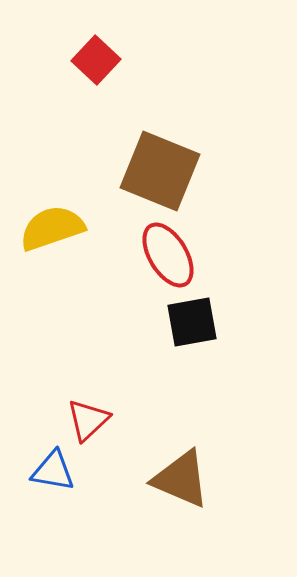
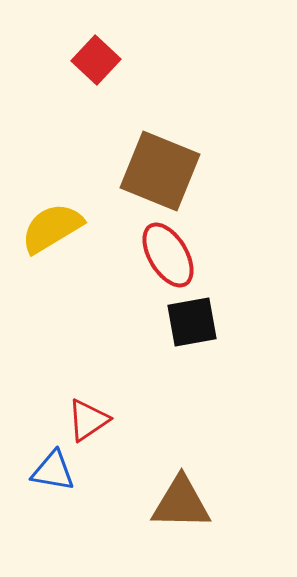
yellow semicircle: rotated 12 degrees counterclockwise
red triangle: rotated 9 degrees clockwise
brown triangle: moved 24 px down; rotated 22 degrees counterclockwise
